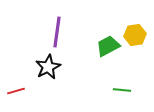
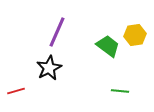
purple line: rotated 16 degrees clockwise
green trapezoid: rotated 65 degrees clockwise
black star: moved 1 px right, 1 px down
green line: moved 2 px left, 1 px down
